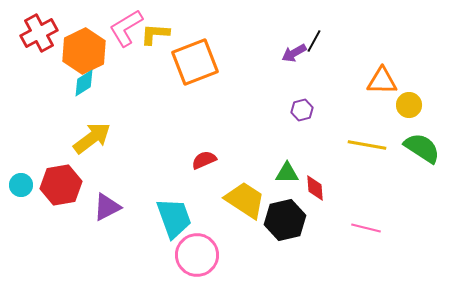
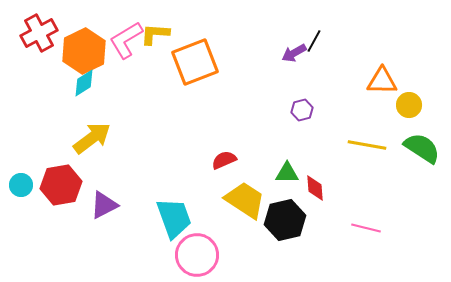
pink L-shape: moved 12 px down
red semicircle: moved 20 px right
purple triangle: moved 3 px left, 2 px up
